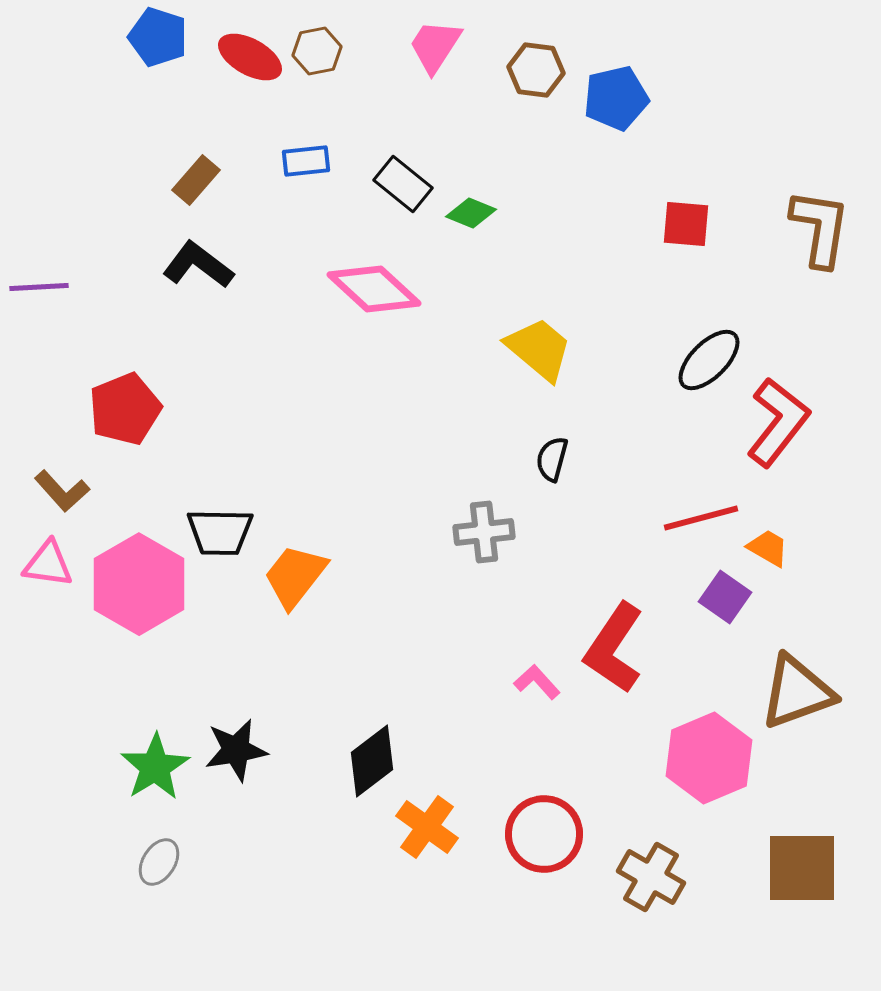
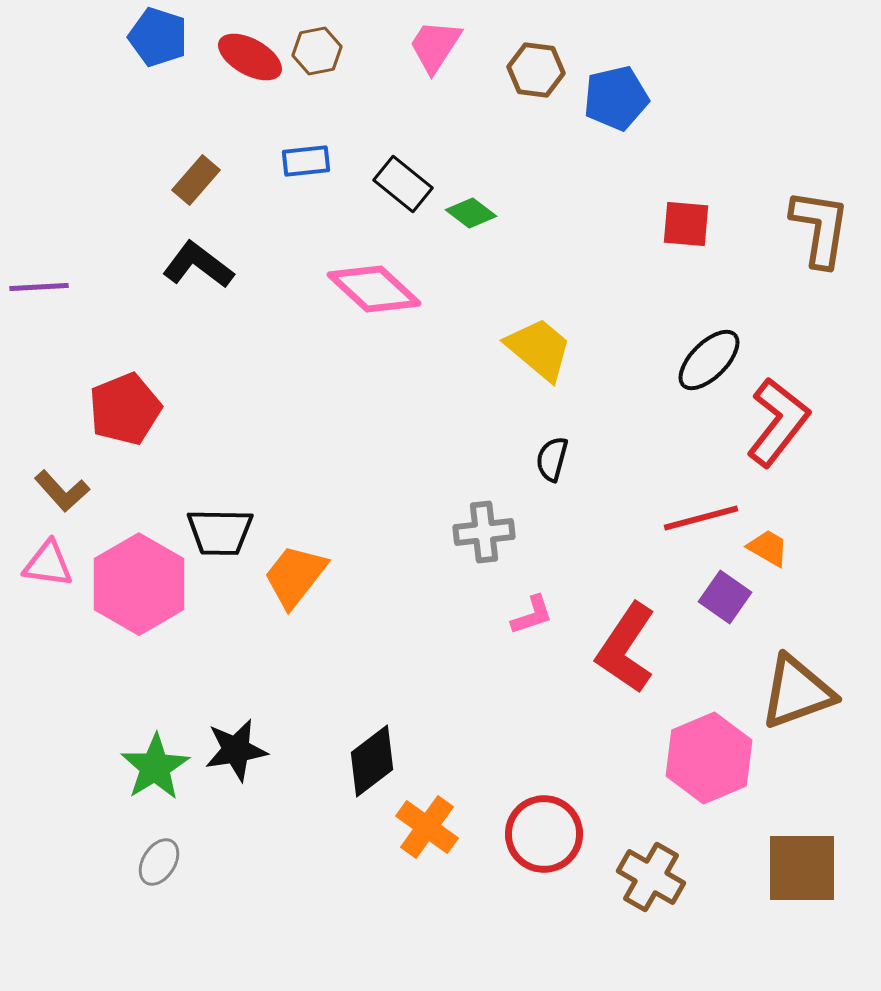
green diamond at (471, 213): rotated 15 degrees clockwise
red L-shape at (614, 648): moved 12 px right
pink L-shape at (537, 682): moved 5 px left, 67 px up; rotated 114 degrees clockwise
